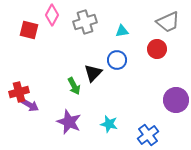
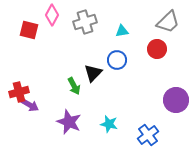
gray trapezoid: rotated 20 degrees counterclockwise
